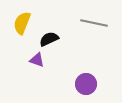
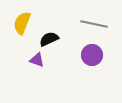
gray line: moved 1 px down
purple circle: moved 6 px right, 29 px up
